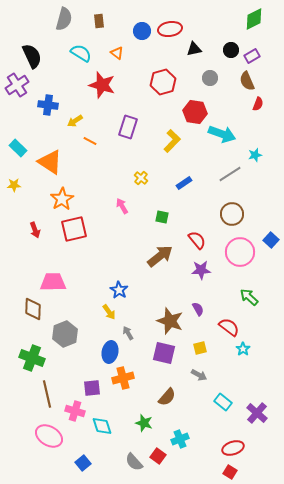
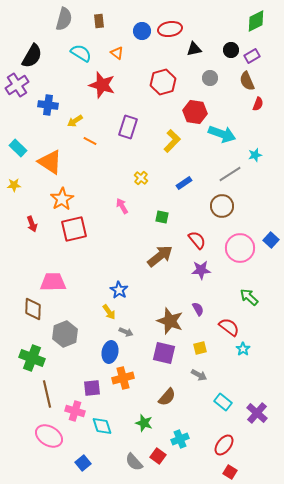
green diamond at (254, 19): moved 2 px right, 2 px down
black semicircle at (32, 56): rotated 55 degrees clockwise
brown circle at (232, 214): moved 10 px left, 8 px up
red arrow at (35, 230): moved 3 px left, 6 px up
pink circle at (240, 252): moved 4 px up
gray arrow at (128, 333): moved 2 px left, 1 px up; rotated 144 degrees clockwise
red ellipse at (233, 448): moved 9 px left, 3 px up; rotated 35 degrees counterclockwise
